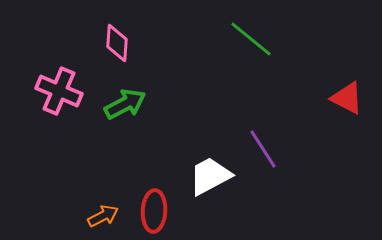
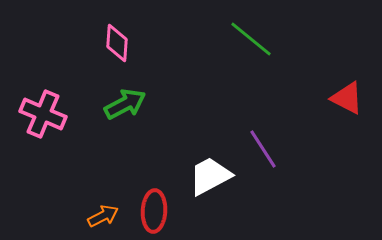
pink cross: moved 16 px left, 23 px down
